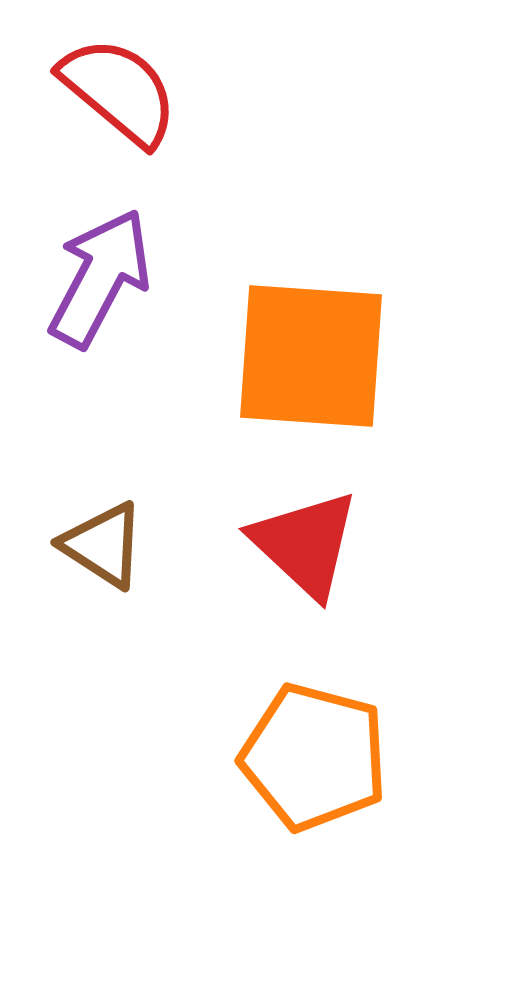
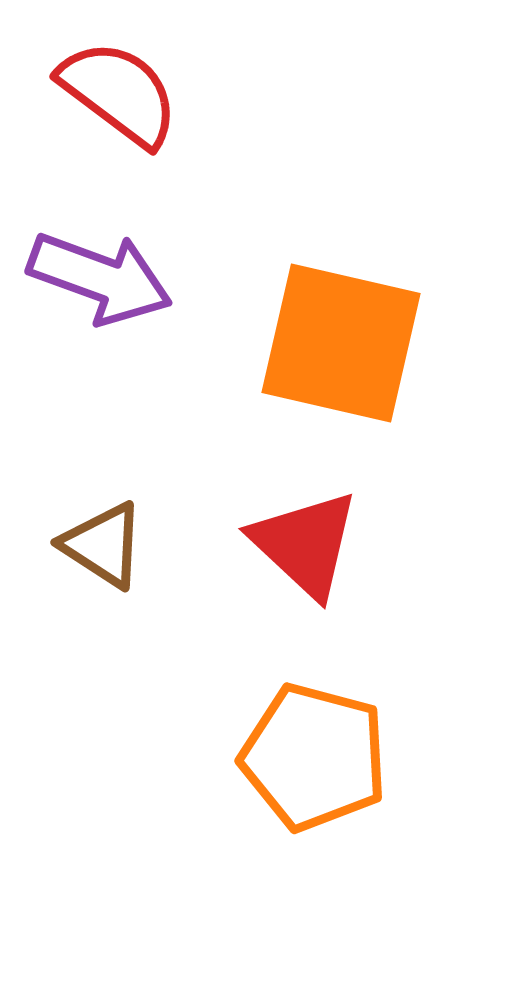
red semicircle: moved 2 px down; rotated 3 degrees counterclockwise
purple arrow: rotated 82 degrees clockwise
orange square: moved 30 px right, 13 px up; rotated 9 degrees clockwise
